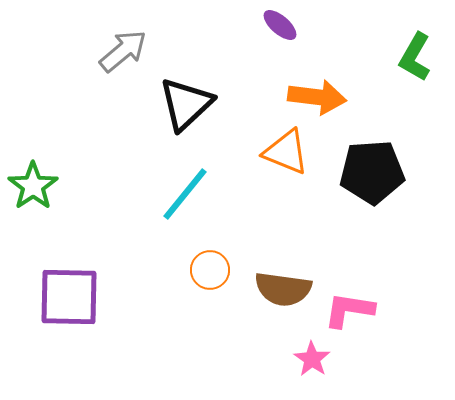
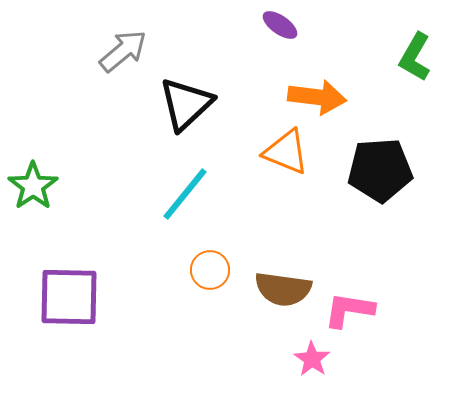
purple ellipse: rotated 6 degrees counterclockwise
black pentagon: moved 8 px right, 2 px up
